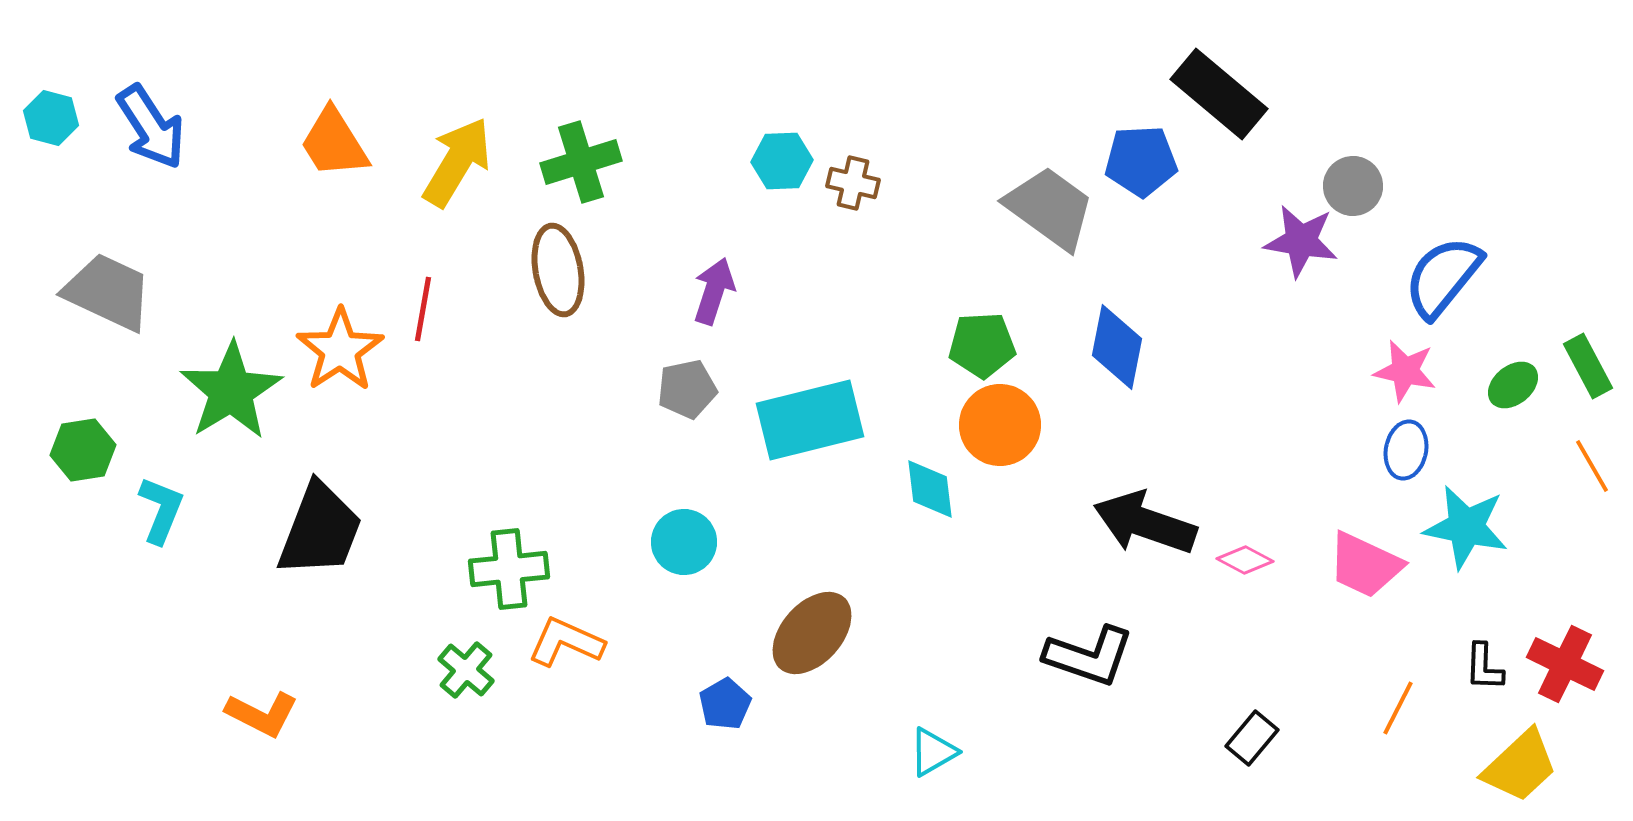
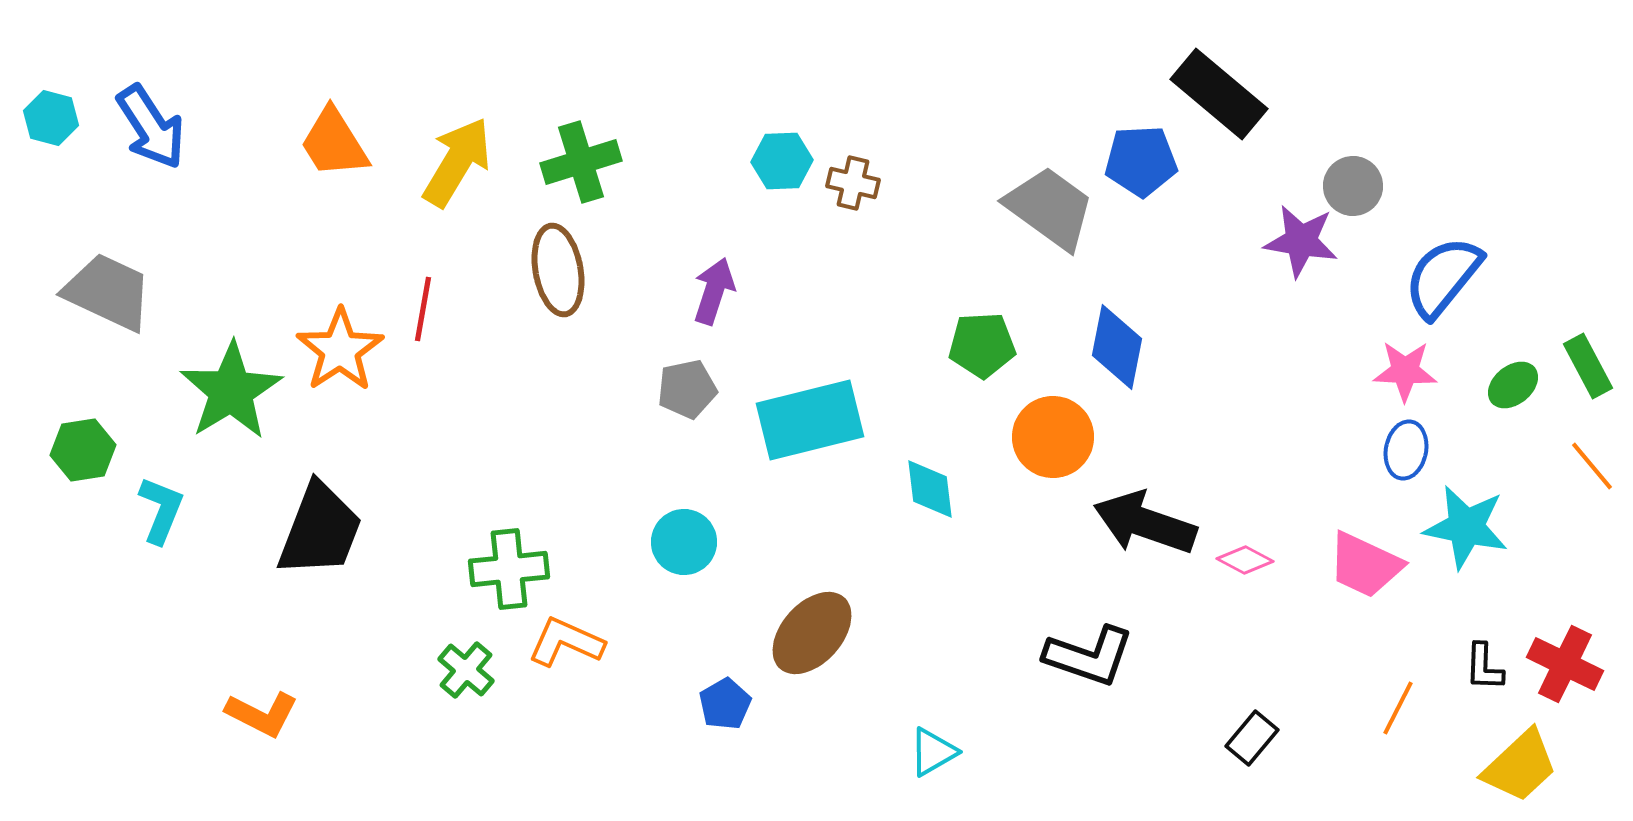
pink star at (1405, 371): rotated 10 degrees counterclockwise
orange circle at (1000, 425): moved 53 px right, 12 px down
orange line at (1592, 466): rotated 10 degrees counterclockwise
